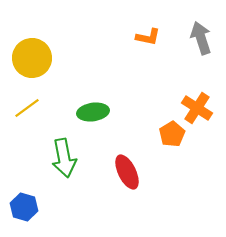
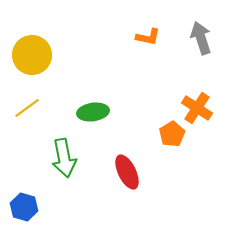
yellow circle: moved 3 px up
